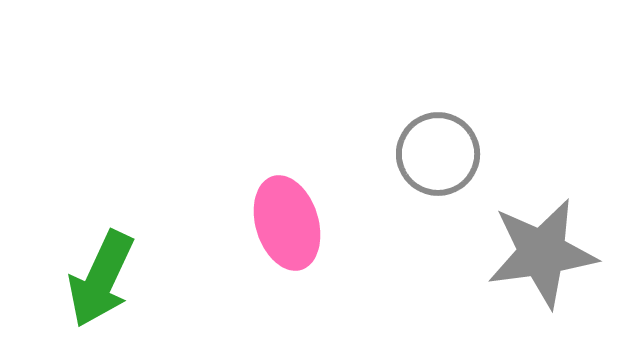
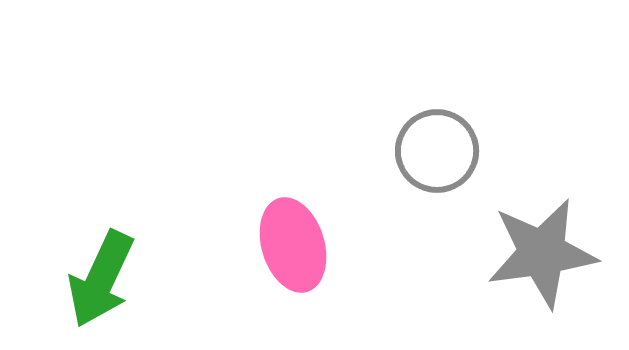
gray circle: moved 1 px left, 3 px up
pink ellipse: moved 6 px right, 22 px down
